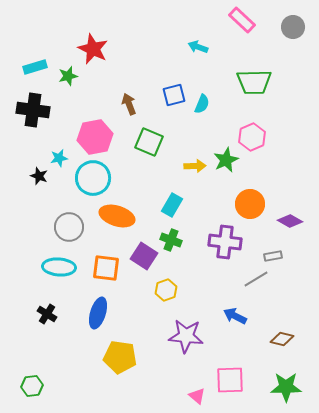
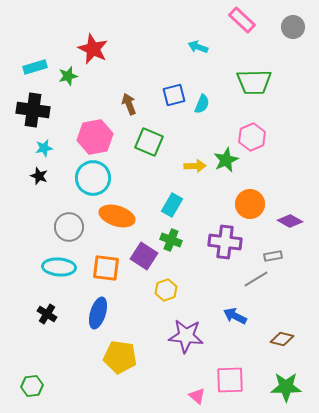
cyan star at (59, 158): moved 15 px left, 10 px up
